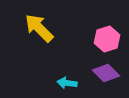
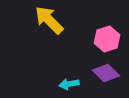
yellow arrow: moved 10 px right, 8 px up
cyan arrow: moved 2 px right, 1 px down; rotated 18 degrees counterclockwise
